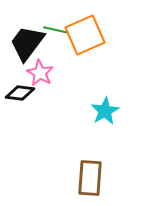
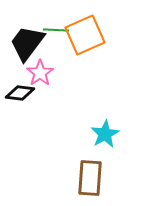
green line: rotated 10 degrees counterclockwise
pink star: rotated 8 degrees clockwise
cyan star: moved 23 px down
